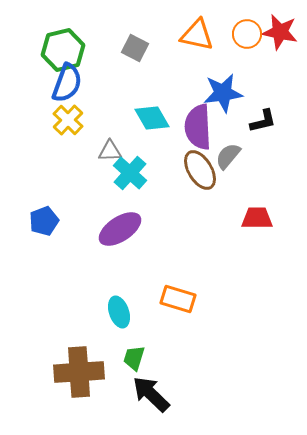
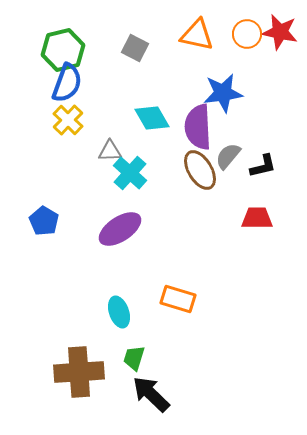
black L-shape: moved 45 px down
blue pentagon: rotated 20 degrees counterclockwise
